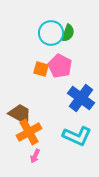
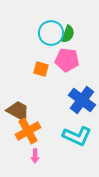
green semicircle: moved 1 px down
pink pentagon: moved 7 px right, 6 px up; rotated 20 degrees counterclockwise
blue cross: moved 1 px right, 2 px down
brown trapezoid: moved 2 px left, 3 px up
orange cross: moved 1 px left, 1 px up
pink arrow: rotated 24 degrees counterclockwise
